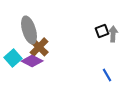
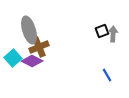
brown cross: rotated 24 degrees clockwise
